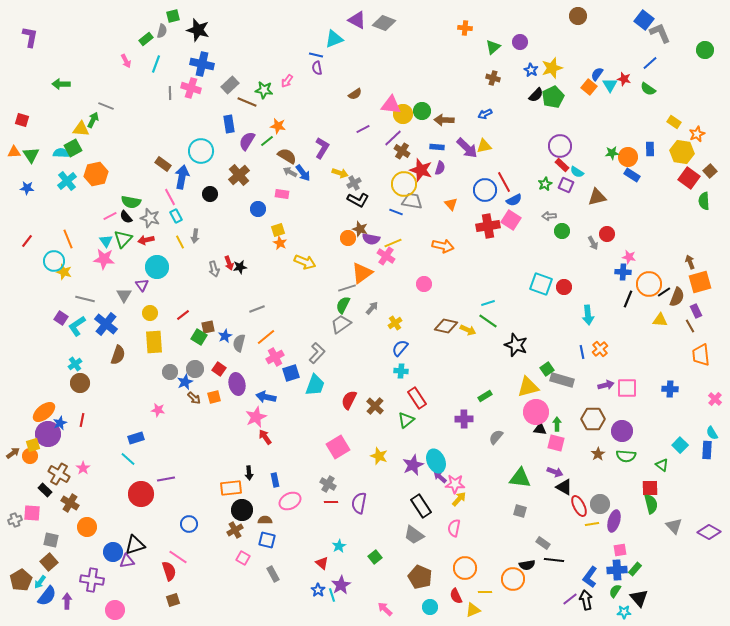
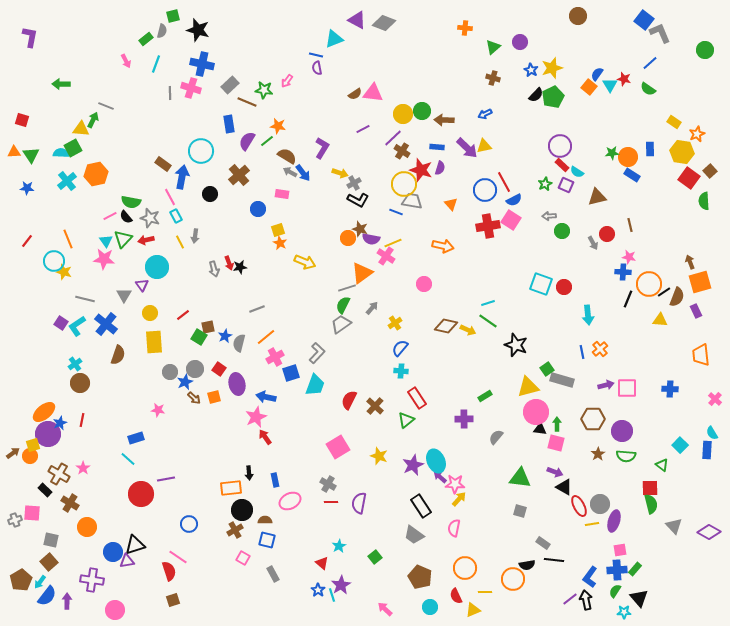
pink triangle at (391, 105): moved 18 px left, 12 px up
purple square at (61, 318): moved 5 px down
brown line at (690, 326): moved 60 px left, 101 px up; rotated 16 degrees clockwise
